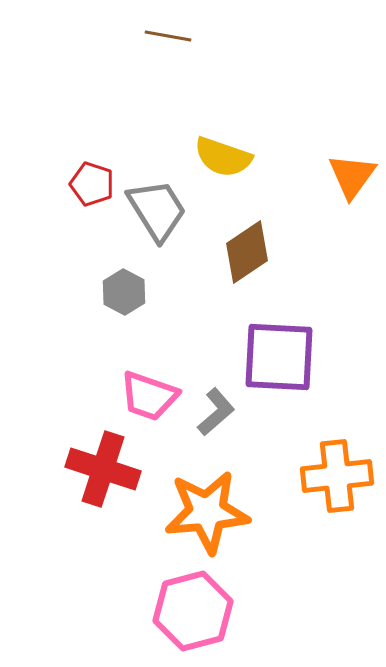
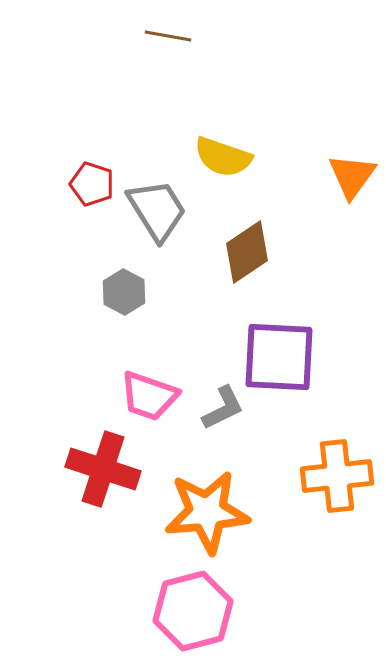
gray L-shape: moved 7 px right, 4 px up; rotated 15 degrees clockwise
